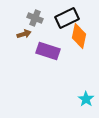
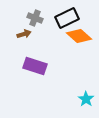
orange diamond: rotated 60 degrees counterclockwise
purple rectangle: moved 13 px left, 15 px down
